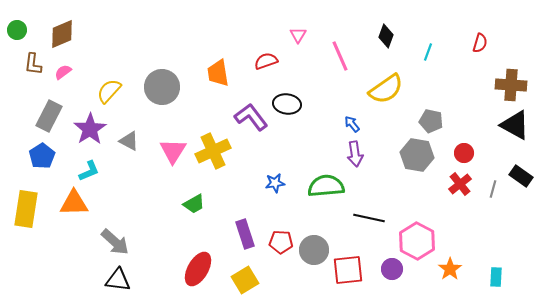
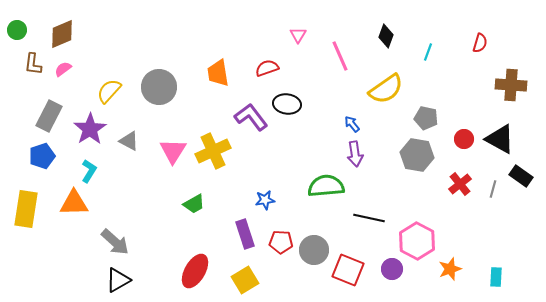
red semicircle at (266, 61): moved 1 px right, 7 px down
pink semicircle at (63, 72): moved 3 px up
gray circle at (162, 87): moved 3 px left
gray pentagon at (431, 121): moved 5 px left, 3 px up
black triangle at (515, 125): moved 15 px left, 14 px down
red circle at (464, 153): moved 14 px up
blue pentagon at (42, 156): rotated 15 degrees clockwise
cyan L-shape at (89, 171): rotated 35 degrees counterclockwise
blue star at (275, 183): moved 10 px left, 17 px down
red ellipse at (198, 269): moved 3 px left, 2 px down
orange star at (450, 269): rotated 15 degrees clockwise
red square at (348, 270): rotated 28 degrees clockwise
black triangle at (118, 280): rotated 36 degrees counterclockwise
